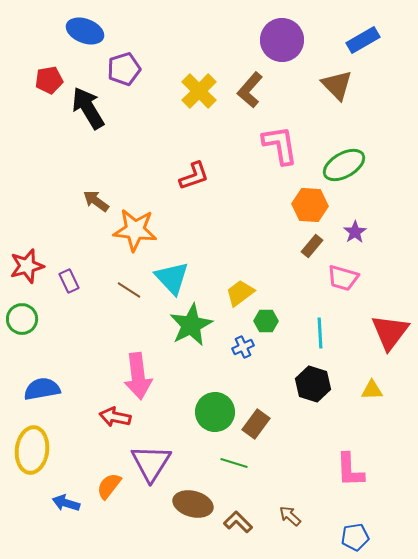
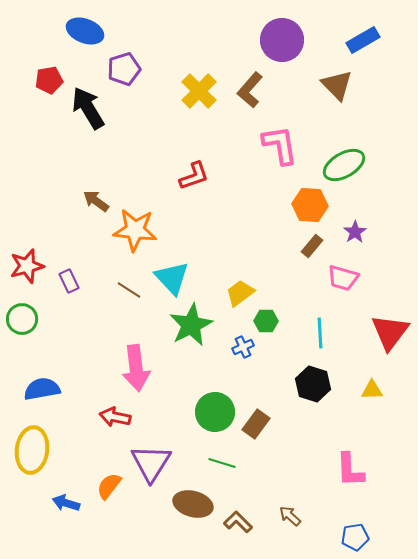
pink arrow at (138, 376): moved 2 px left, 8 px up
green line at (234, 463): moved 12 px left
